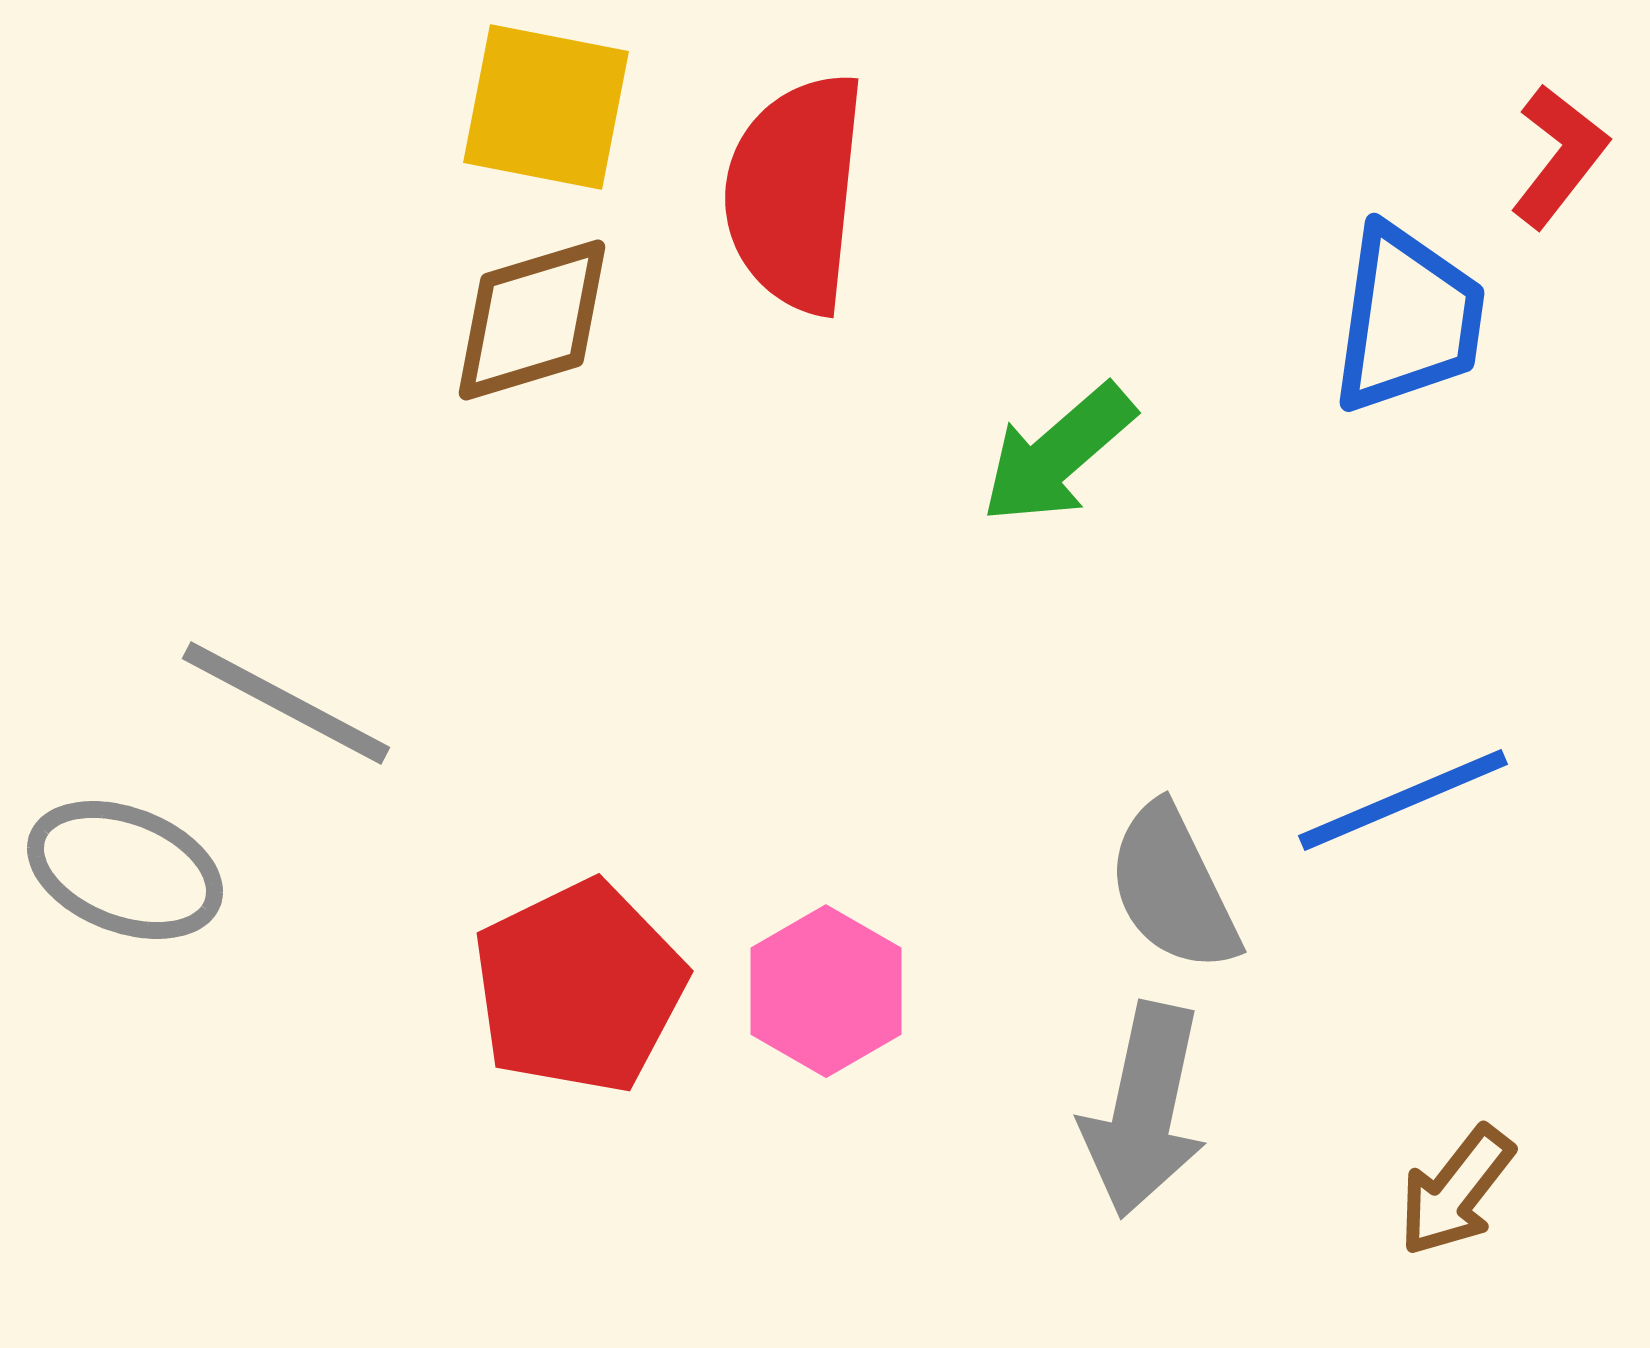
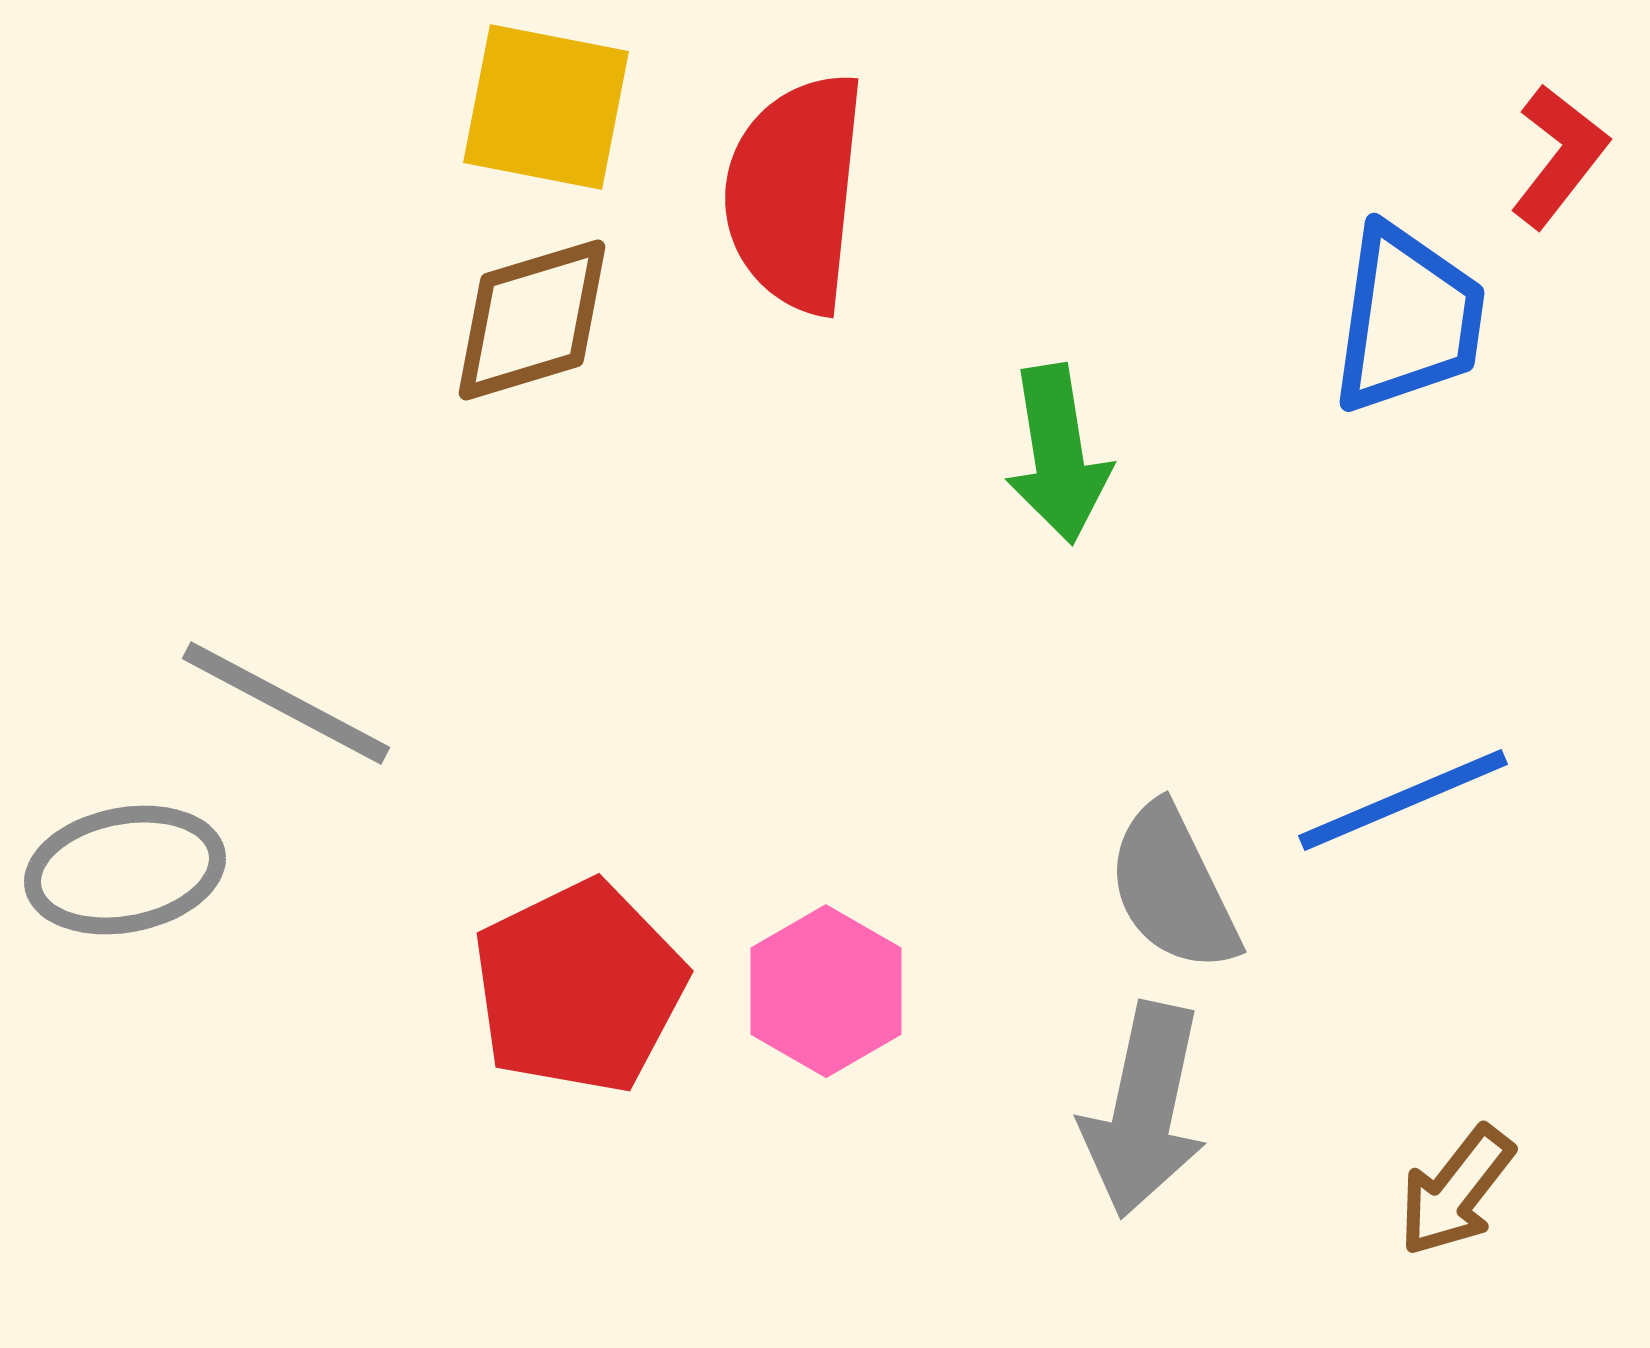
green arrow: rotated 58 degrees counterclockwise
gray ellipse: rotated 32 degrees counterclockwise
